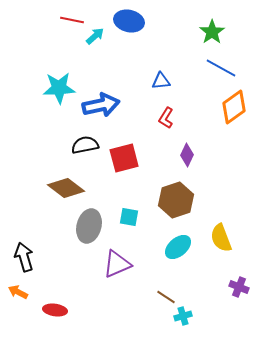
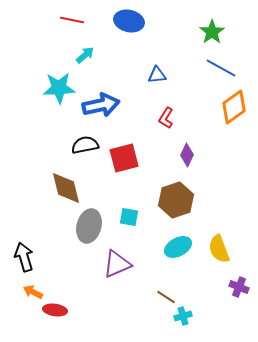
cyan arrow: moved 10 px left, 19 px down
blue triangle: moved 4 px left, 6 px up
brown diamond: rotated 39 degrees clockwise
yellow semicircle: moved 2 px left, 11 px down
cyan ellipse: rotated 12 degrees clockwise
orange arrow: moved 15 px right
